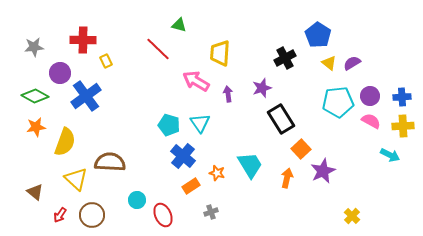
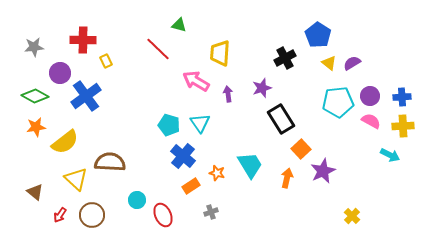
yellow semicircle at (65, 142): rotated 32 degrees clockwise
